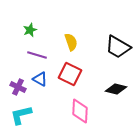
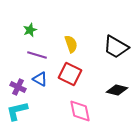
yellow semicircle: moved 2 px down
black trapezoid: moved 2 px left
black diamond: moved 1 px right, 1 px down
pink diamond: rotated 15 degrees counterclockwise
cyan L-shape: moved 4 px left, 4 px up
